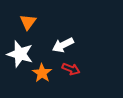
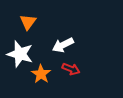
orange star: moved 1 px left, 1 px down
